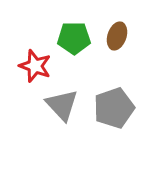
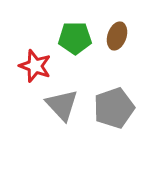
green pentagon: moved 1 px right
